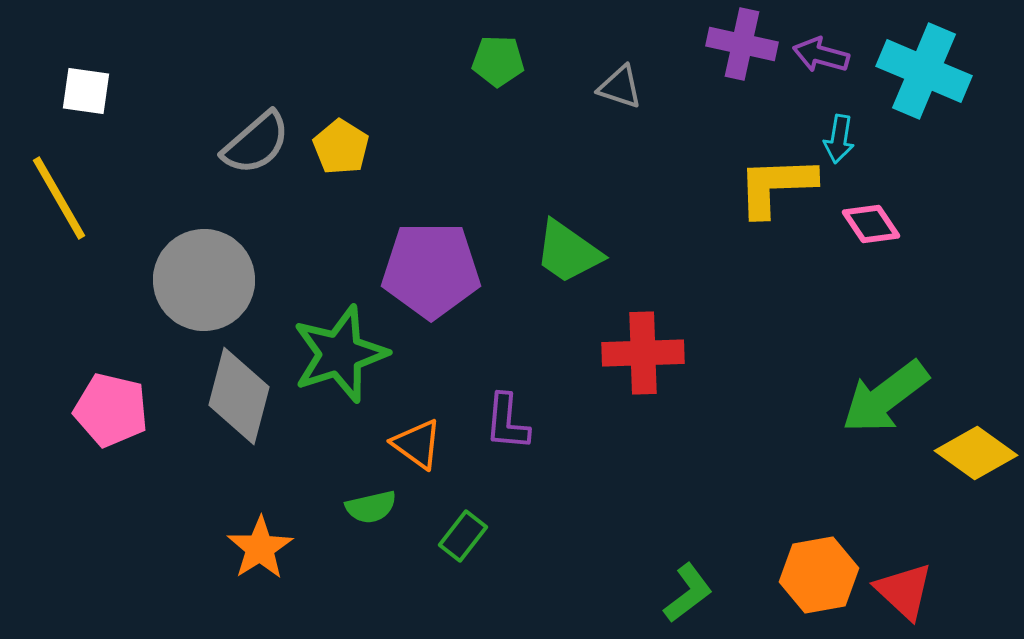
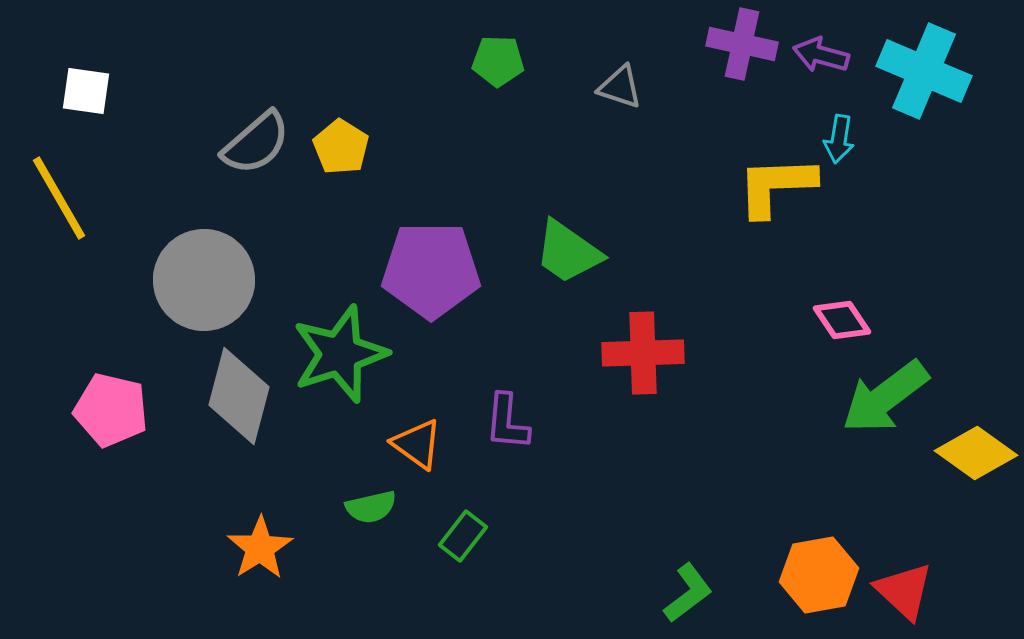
pink diamond: moved 29 px left, 96 px down
